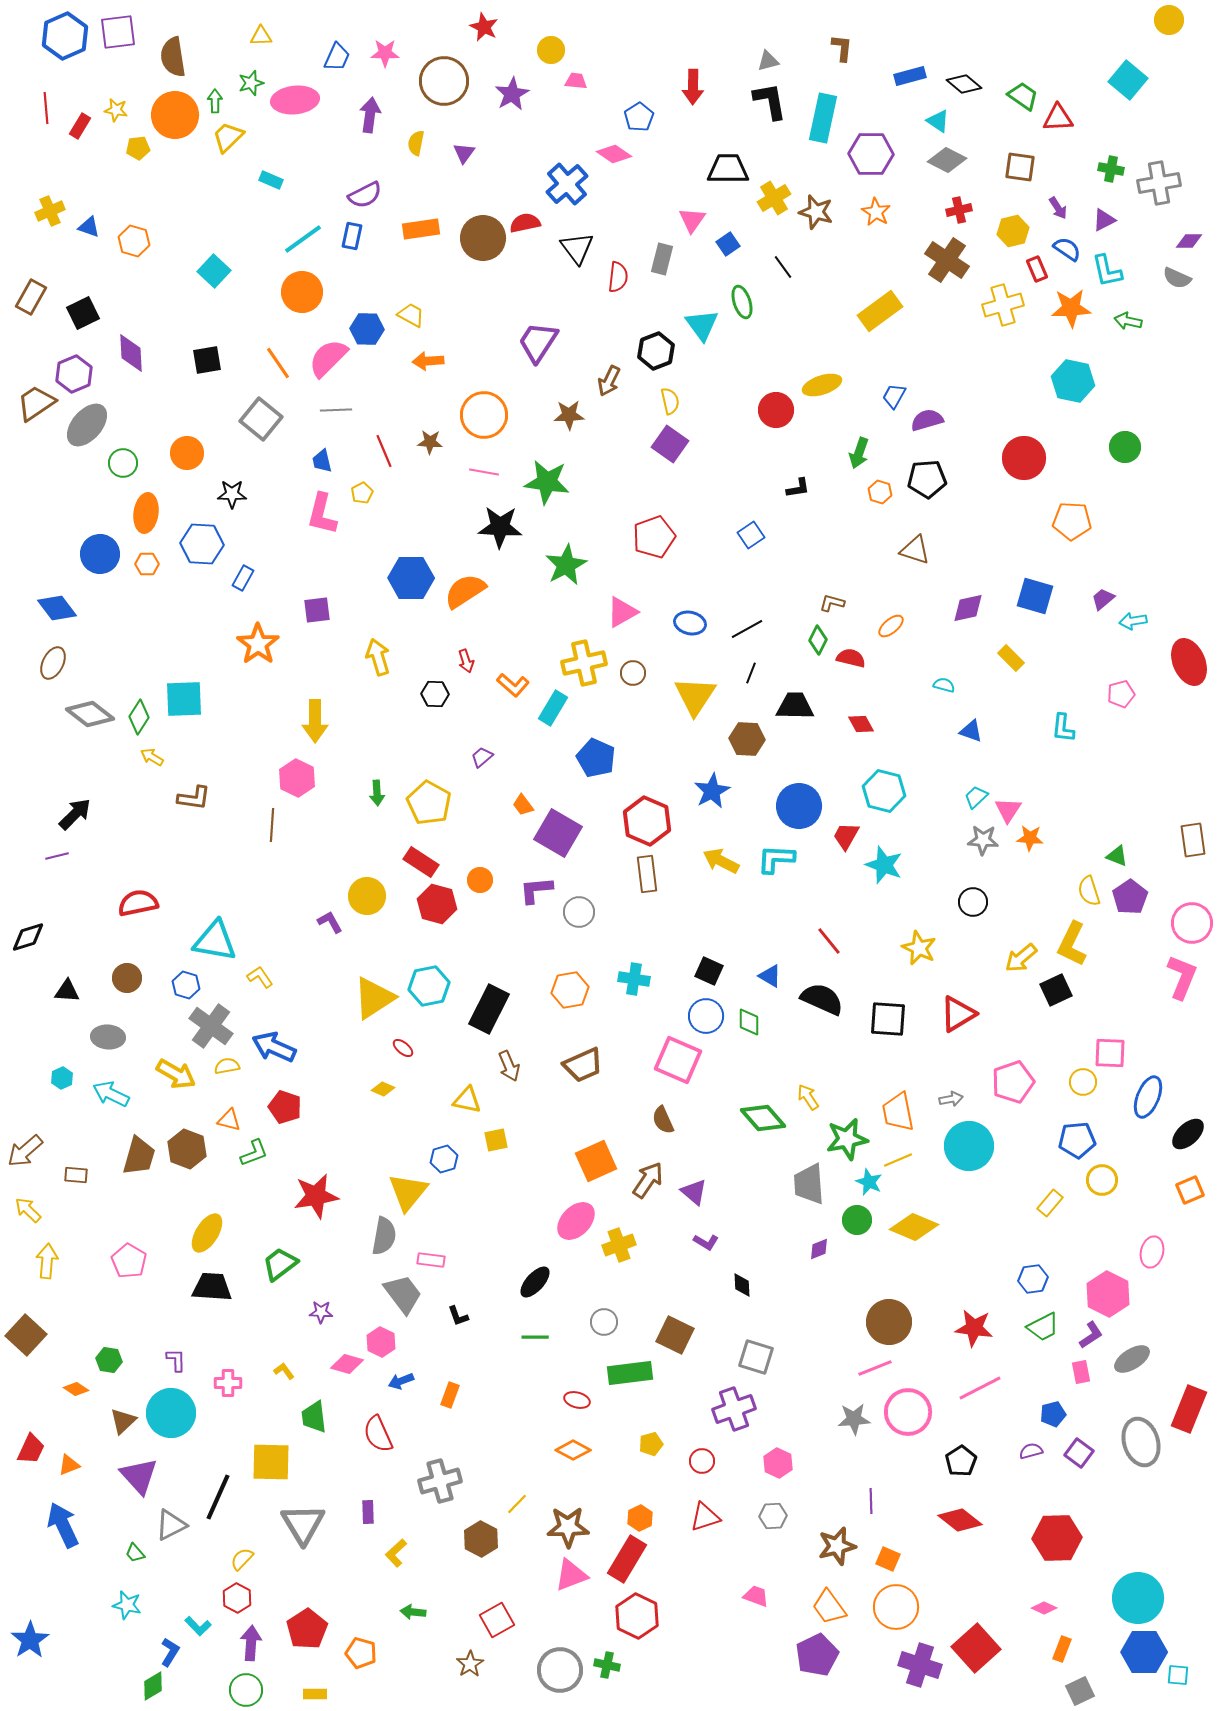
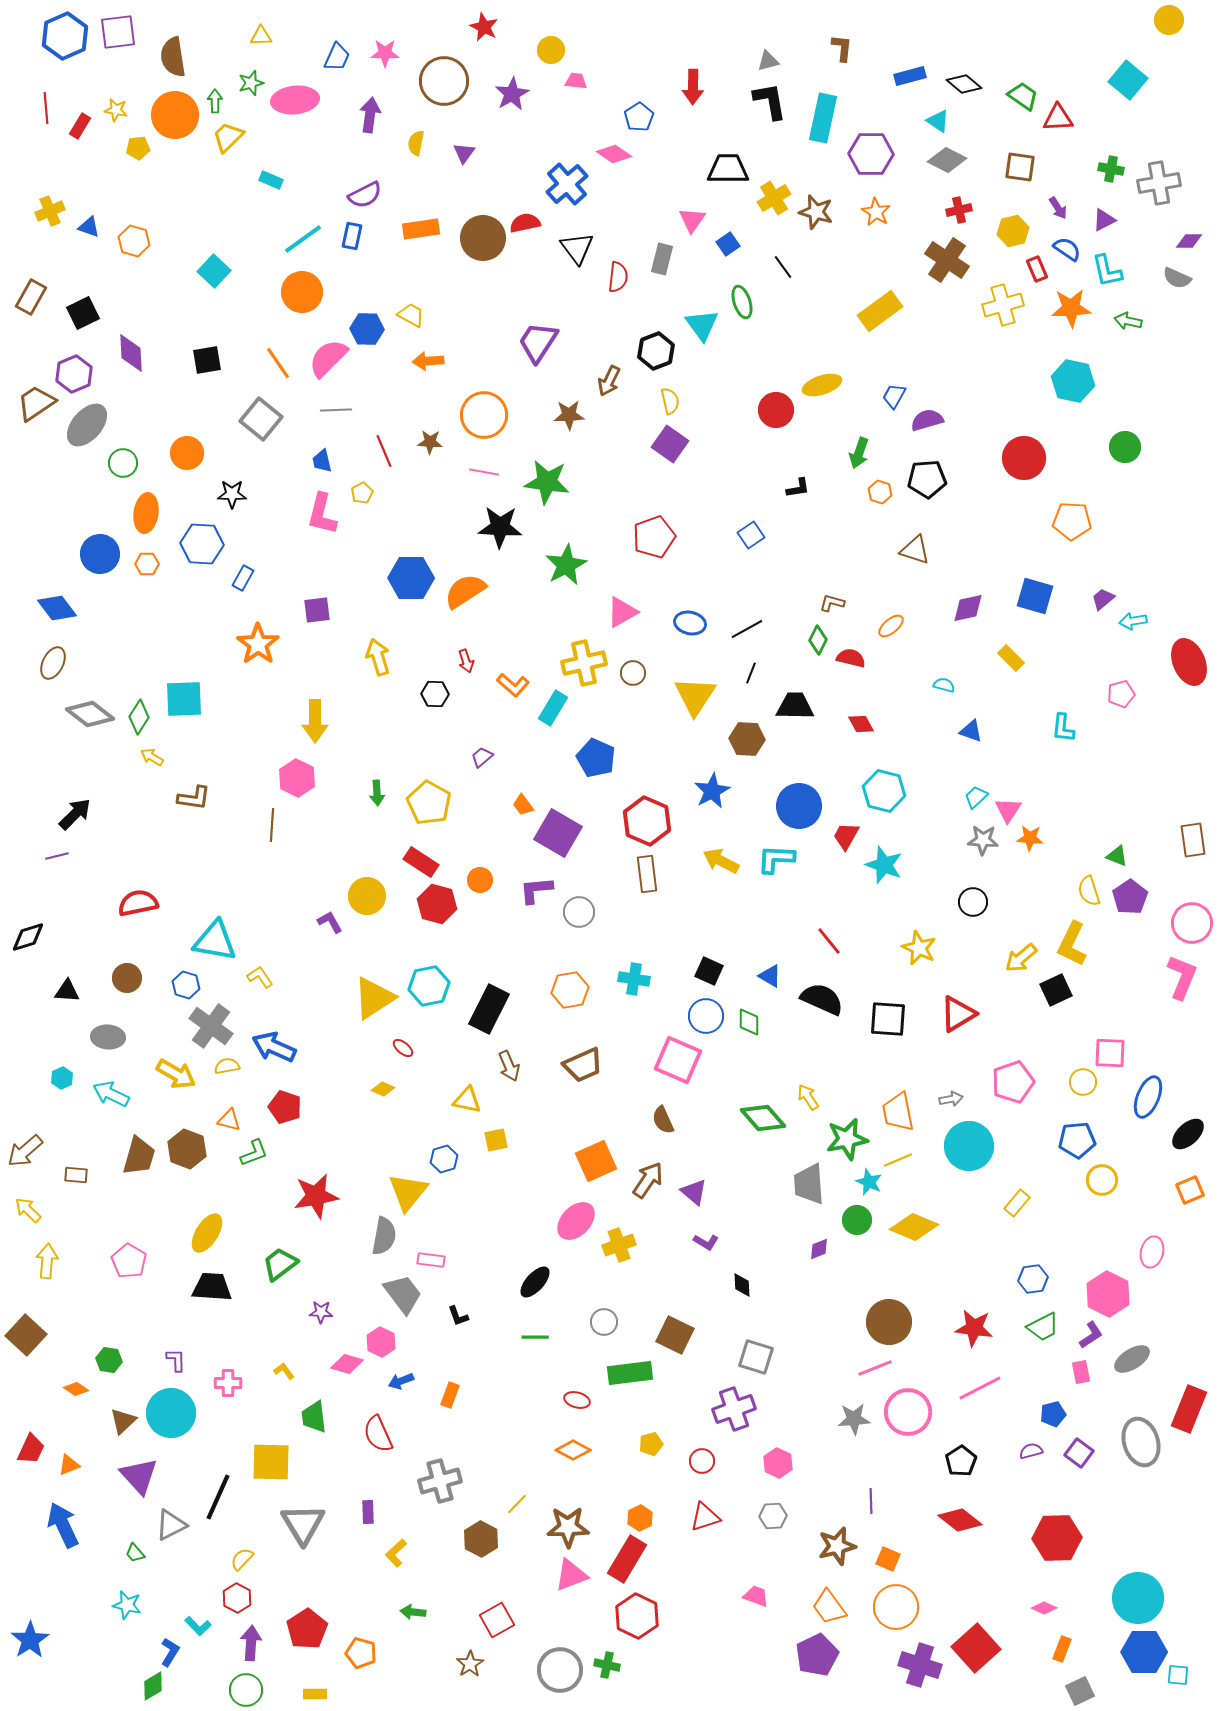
yellow rectangle at (1050, 1203): moved 33 px left
